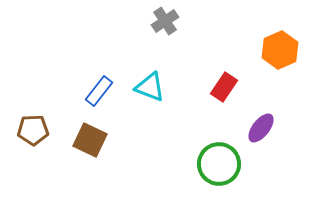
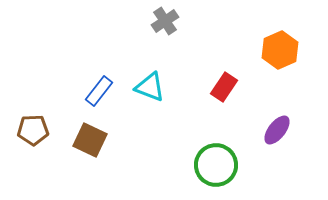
purple ellipse: moved 16 px right, 2 px down
green circle: moved 3 px left, 1 px down
